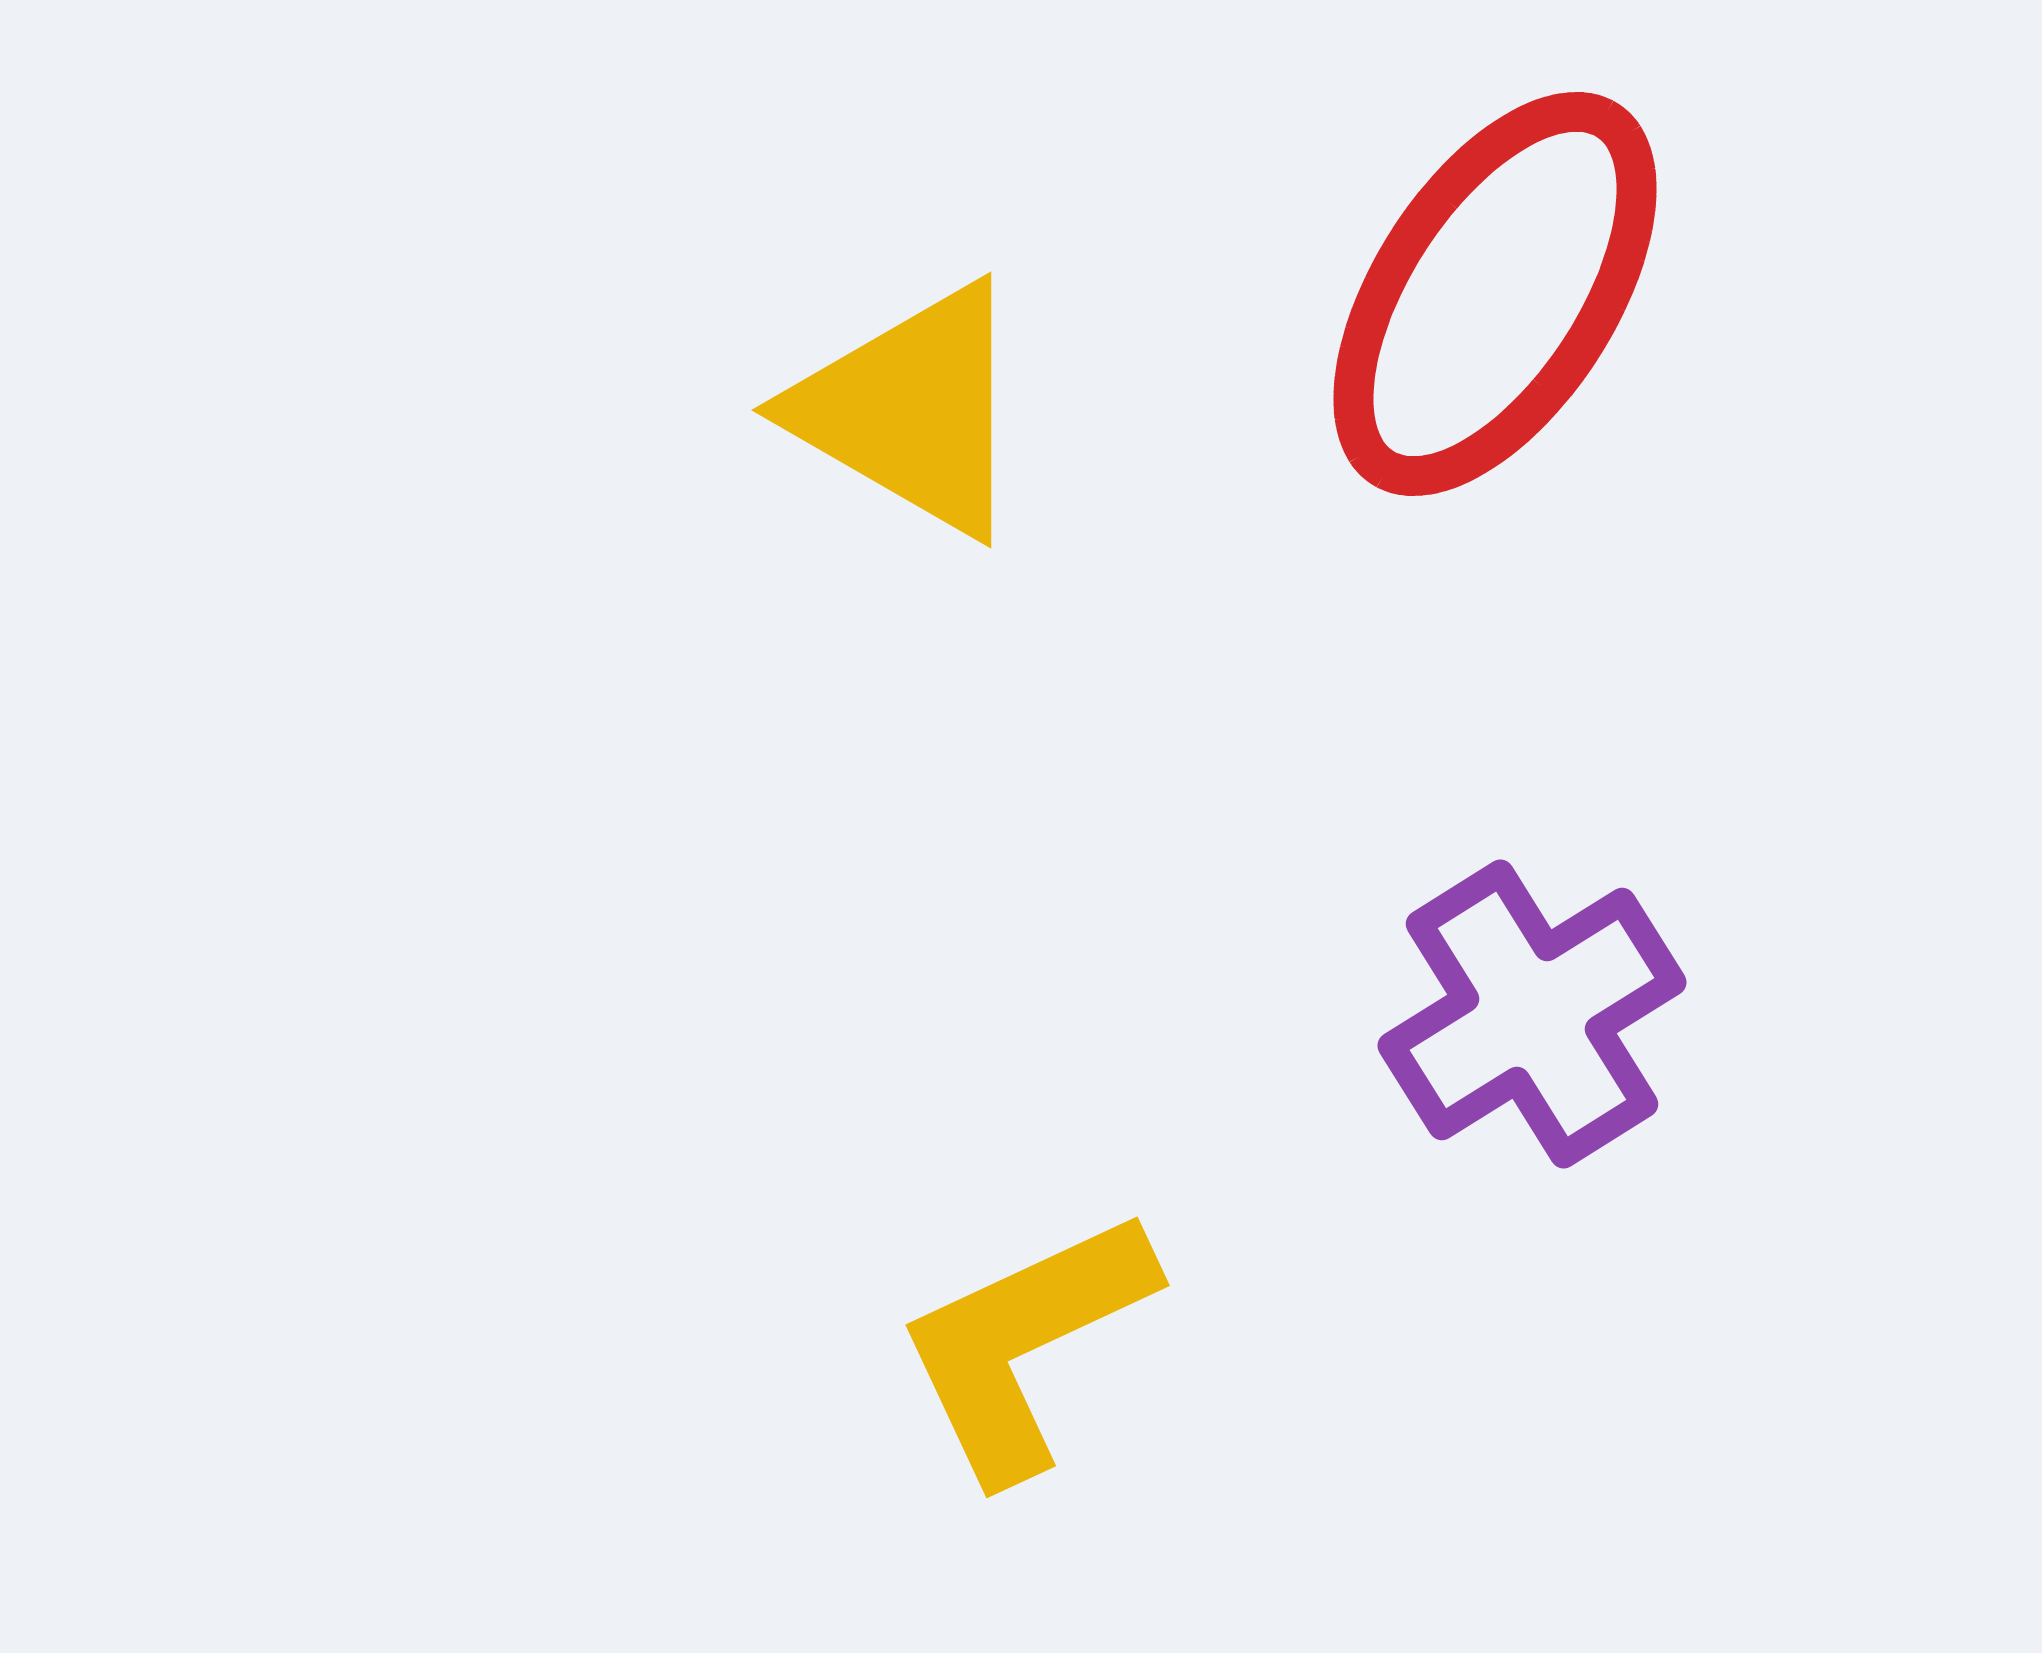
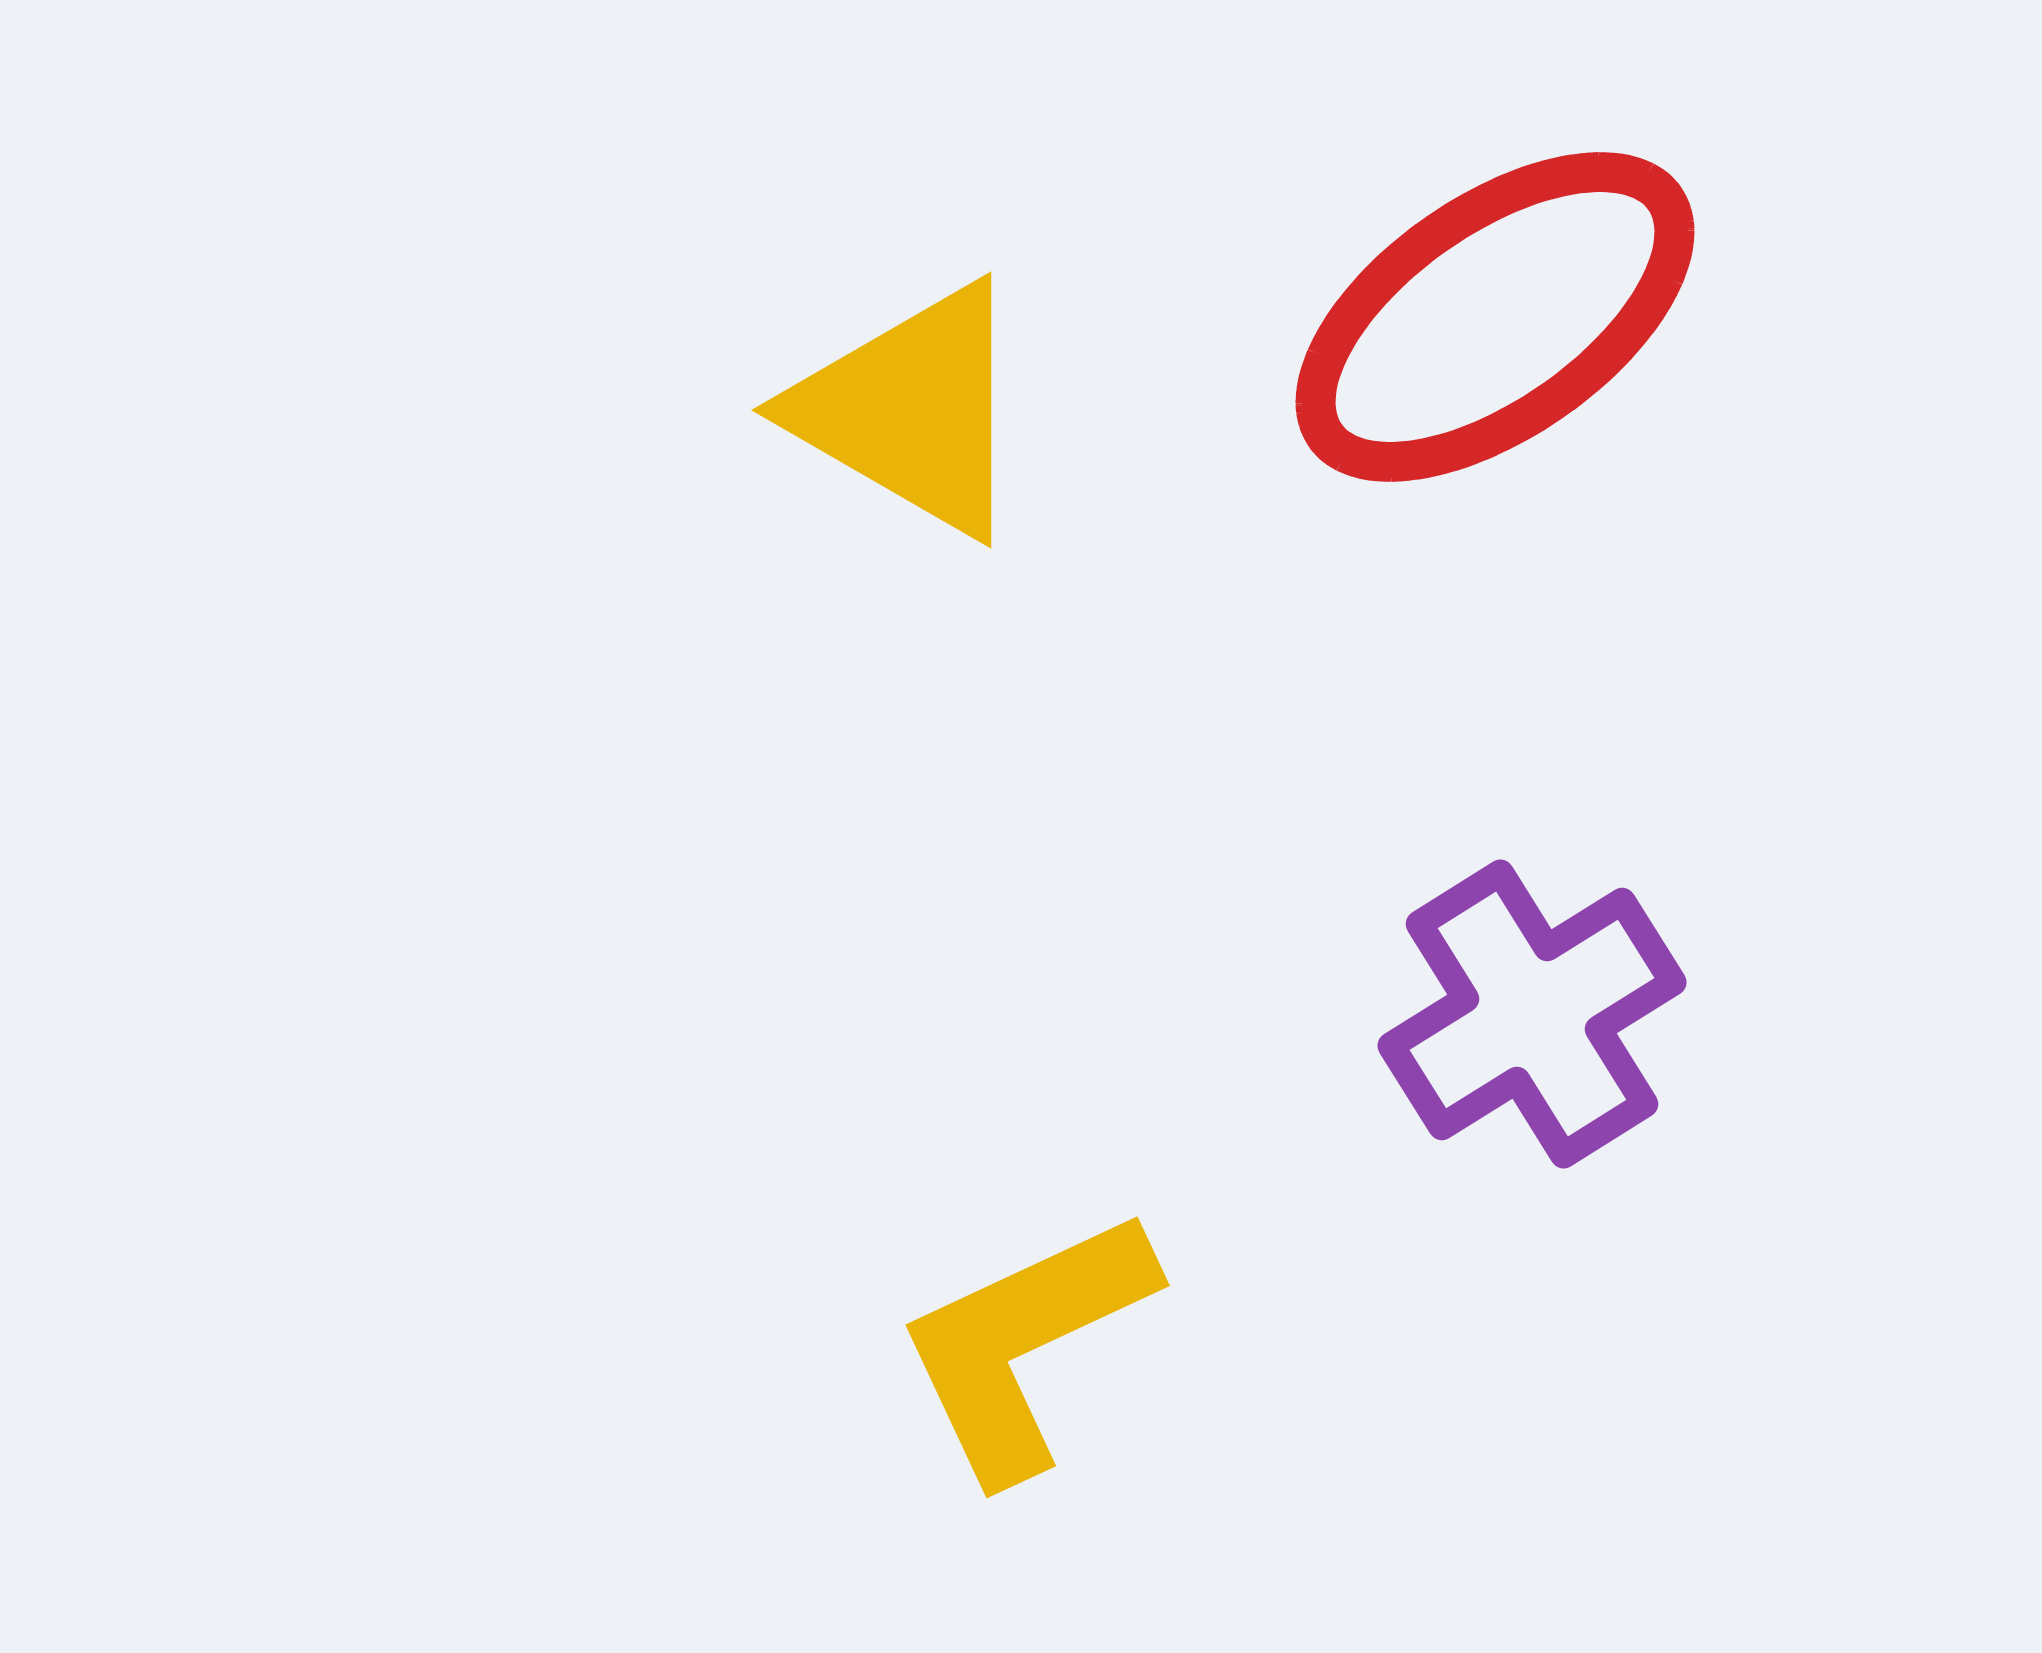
red ellipse: moved 23 px down; rotated 22 degrees clockwise
